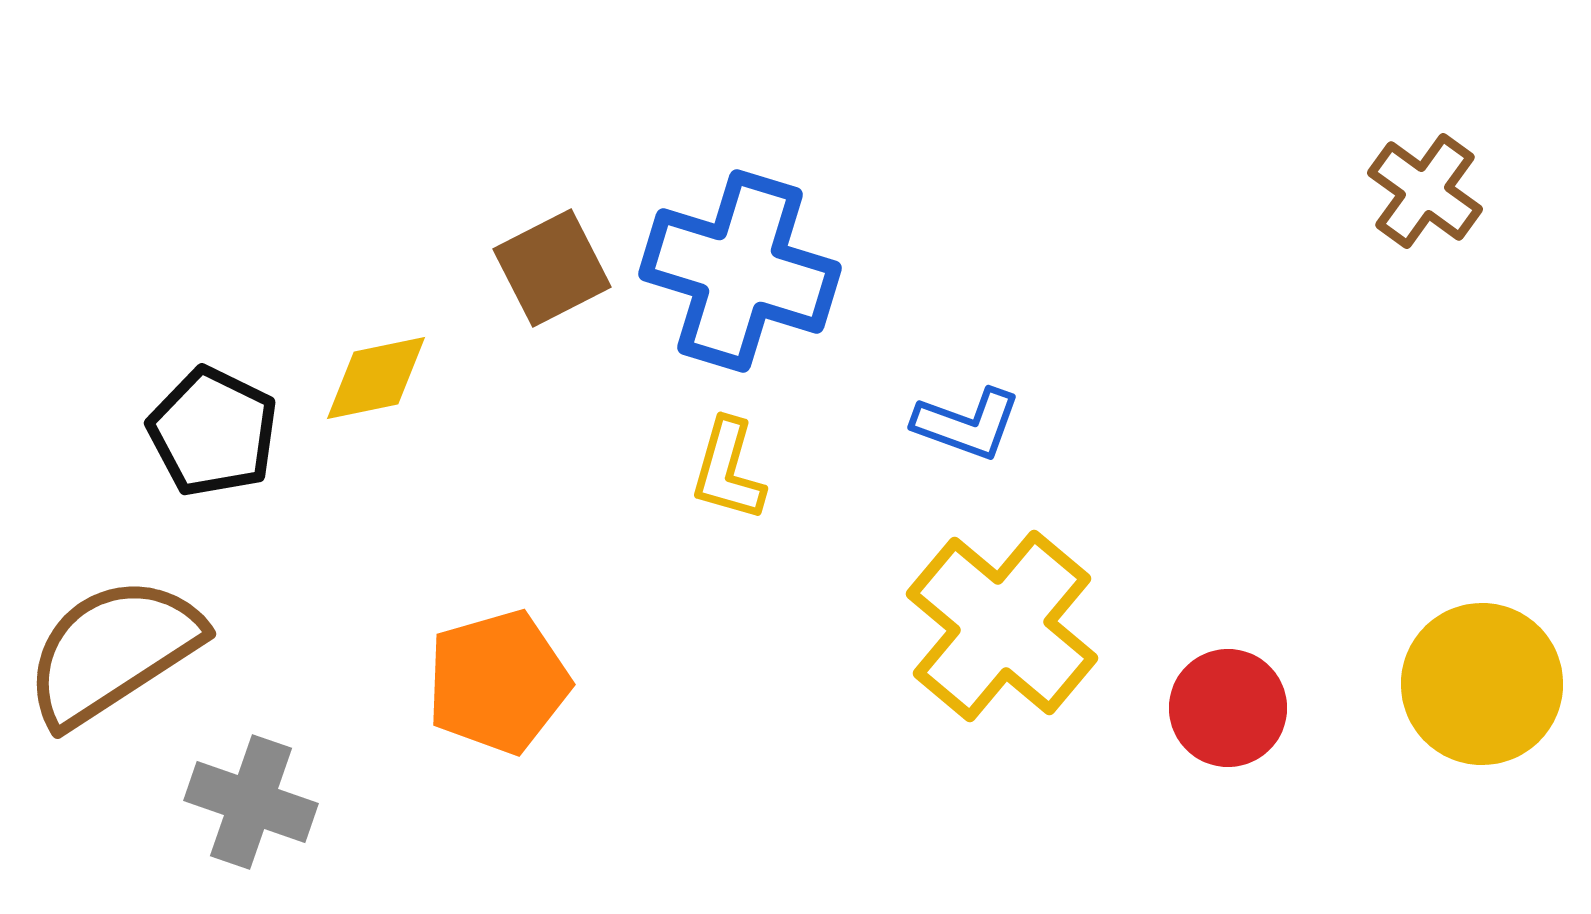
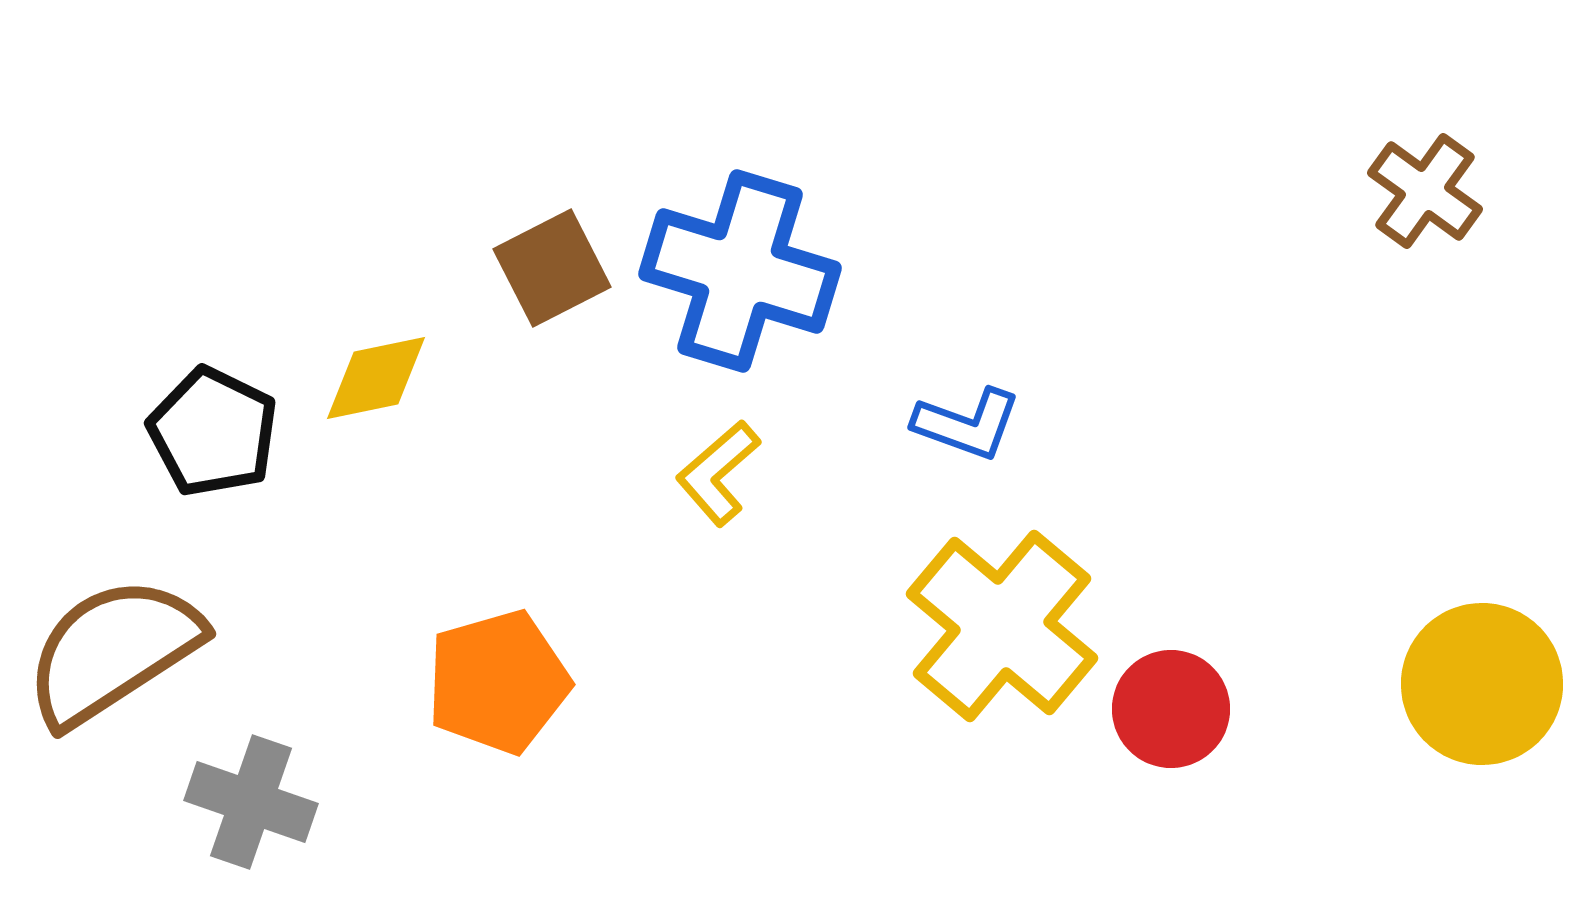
yellow L-shape: moved 10 px left, 3 px down; rotated 33 degrees clockwise
red circle: moved 57 px left, 1 px down
